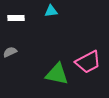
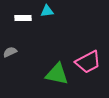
cyan triangle: moved 4 px left
white rectangle: moved 7 px right
